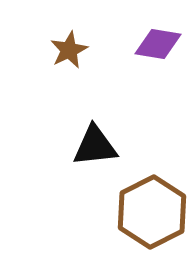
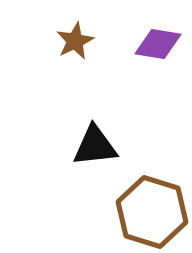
brown star: moved 6 px right, 9 px up
brown hexagon: rotated 16 degrees counterclockwise
